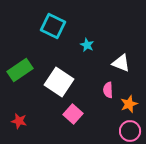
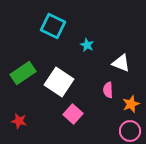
green rectangle: moved 3 px right, 3 px down
orange star: moved 2 px right
